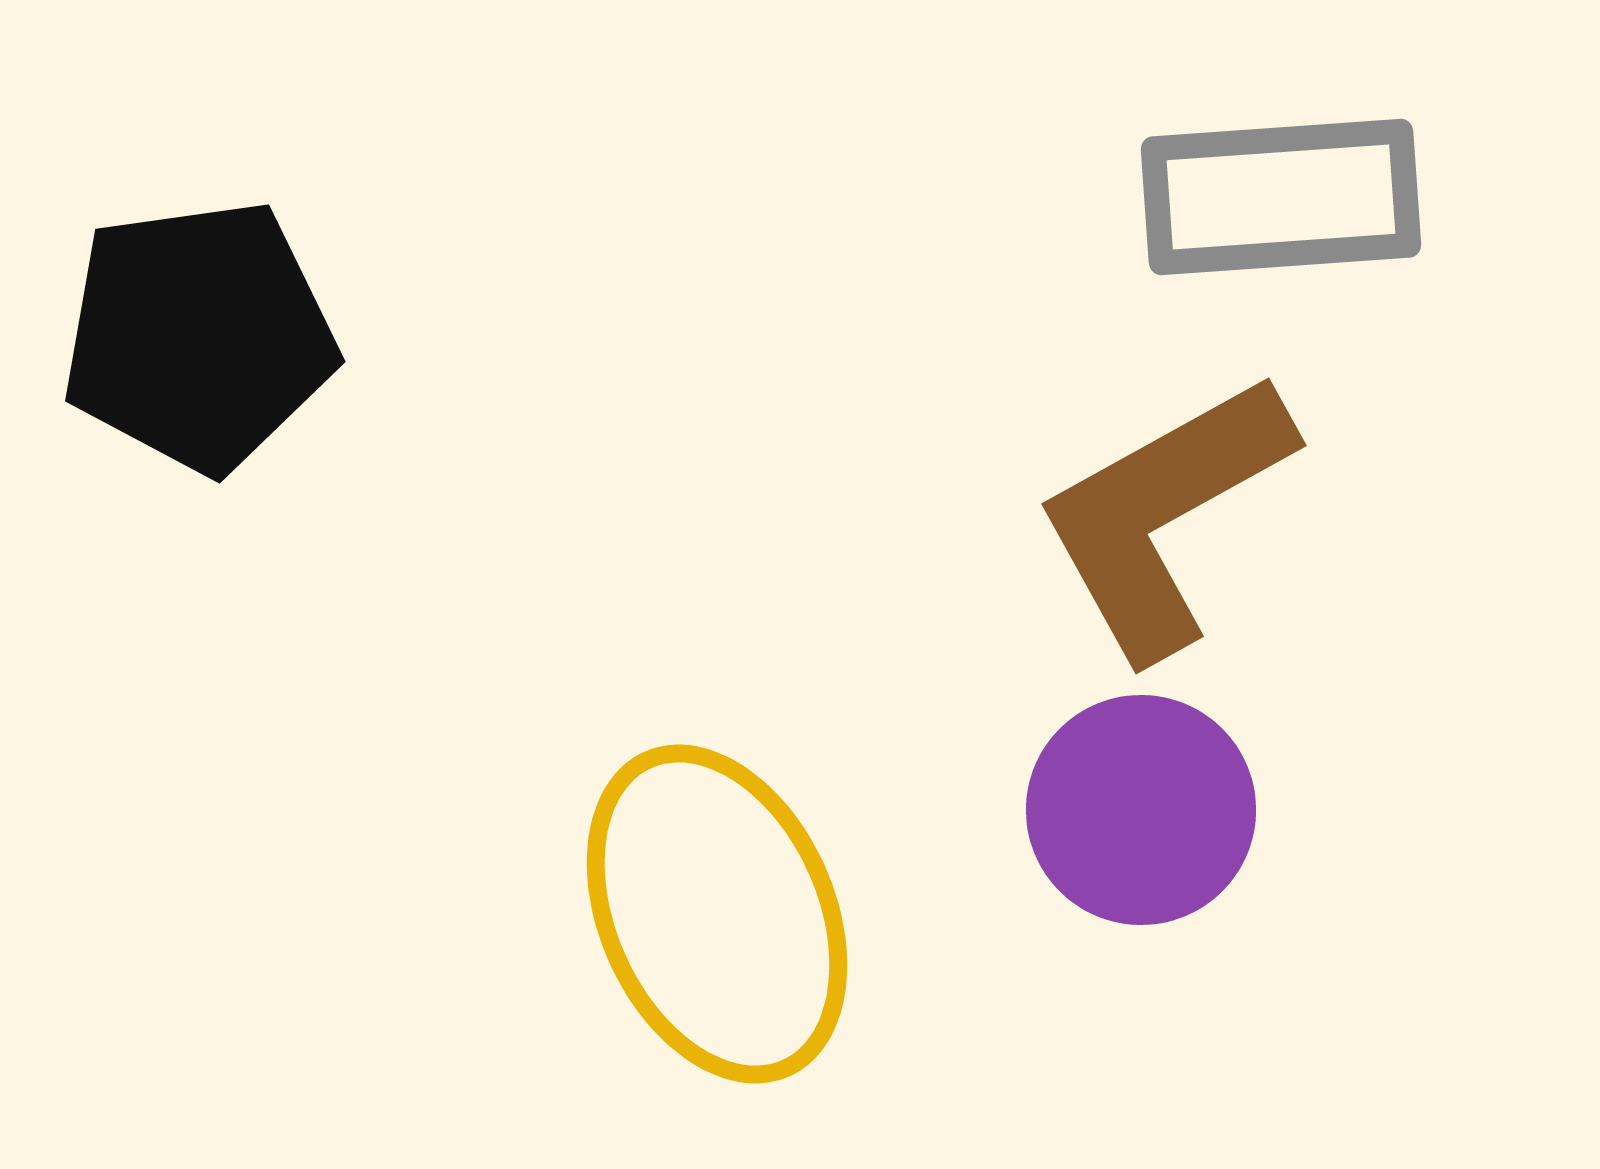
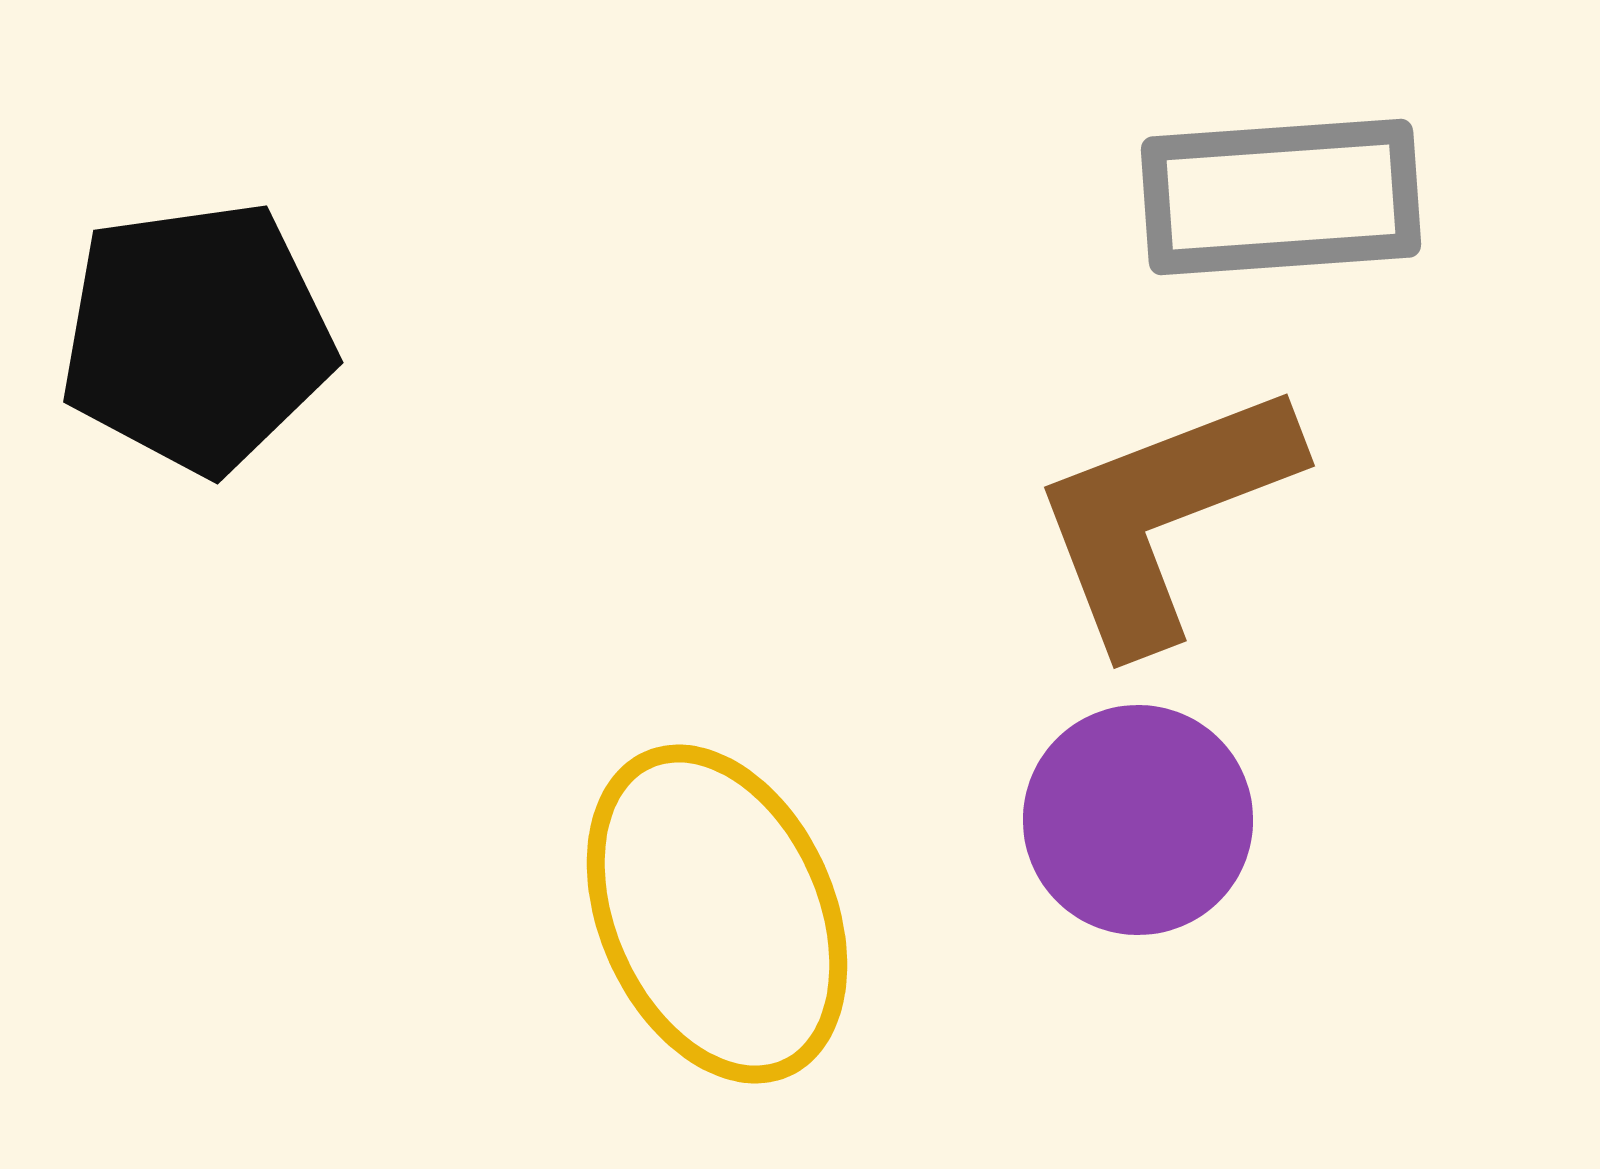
black pentagon: moved 2 px left, 1 px down
brown L-shape: rotated 8 degrees clockwise
purple circle: moved 3 px left, 10 px down
